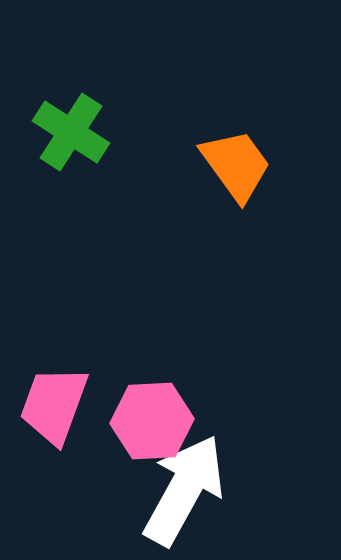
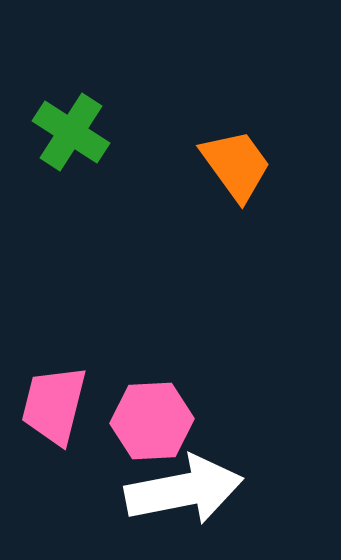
pink trapezoid: rotated 6 degrees counterclockwise
white arrow: rotated 50 degrees clockwise
